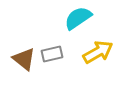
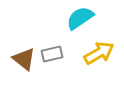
cyan semicircle: moved 2 px right
yellow arrow: moved 1 px right, 1 px down
